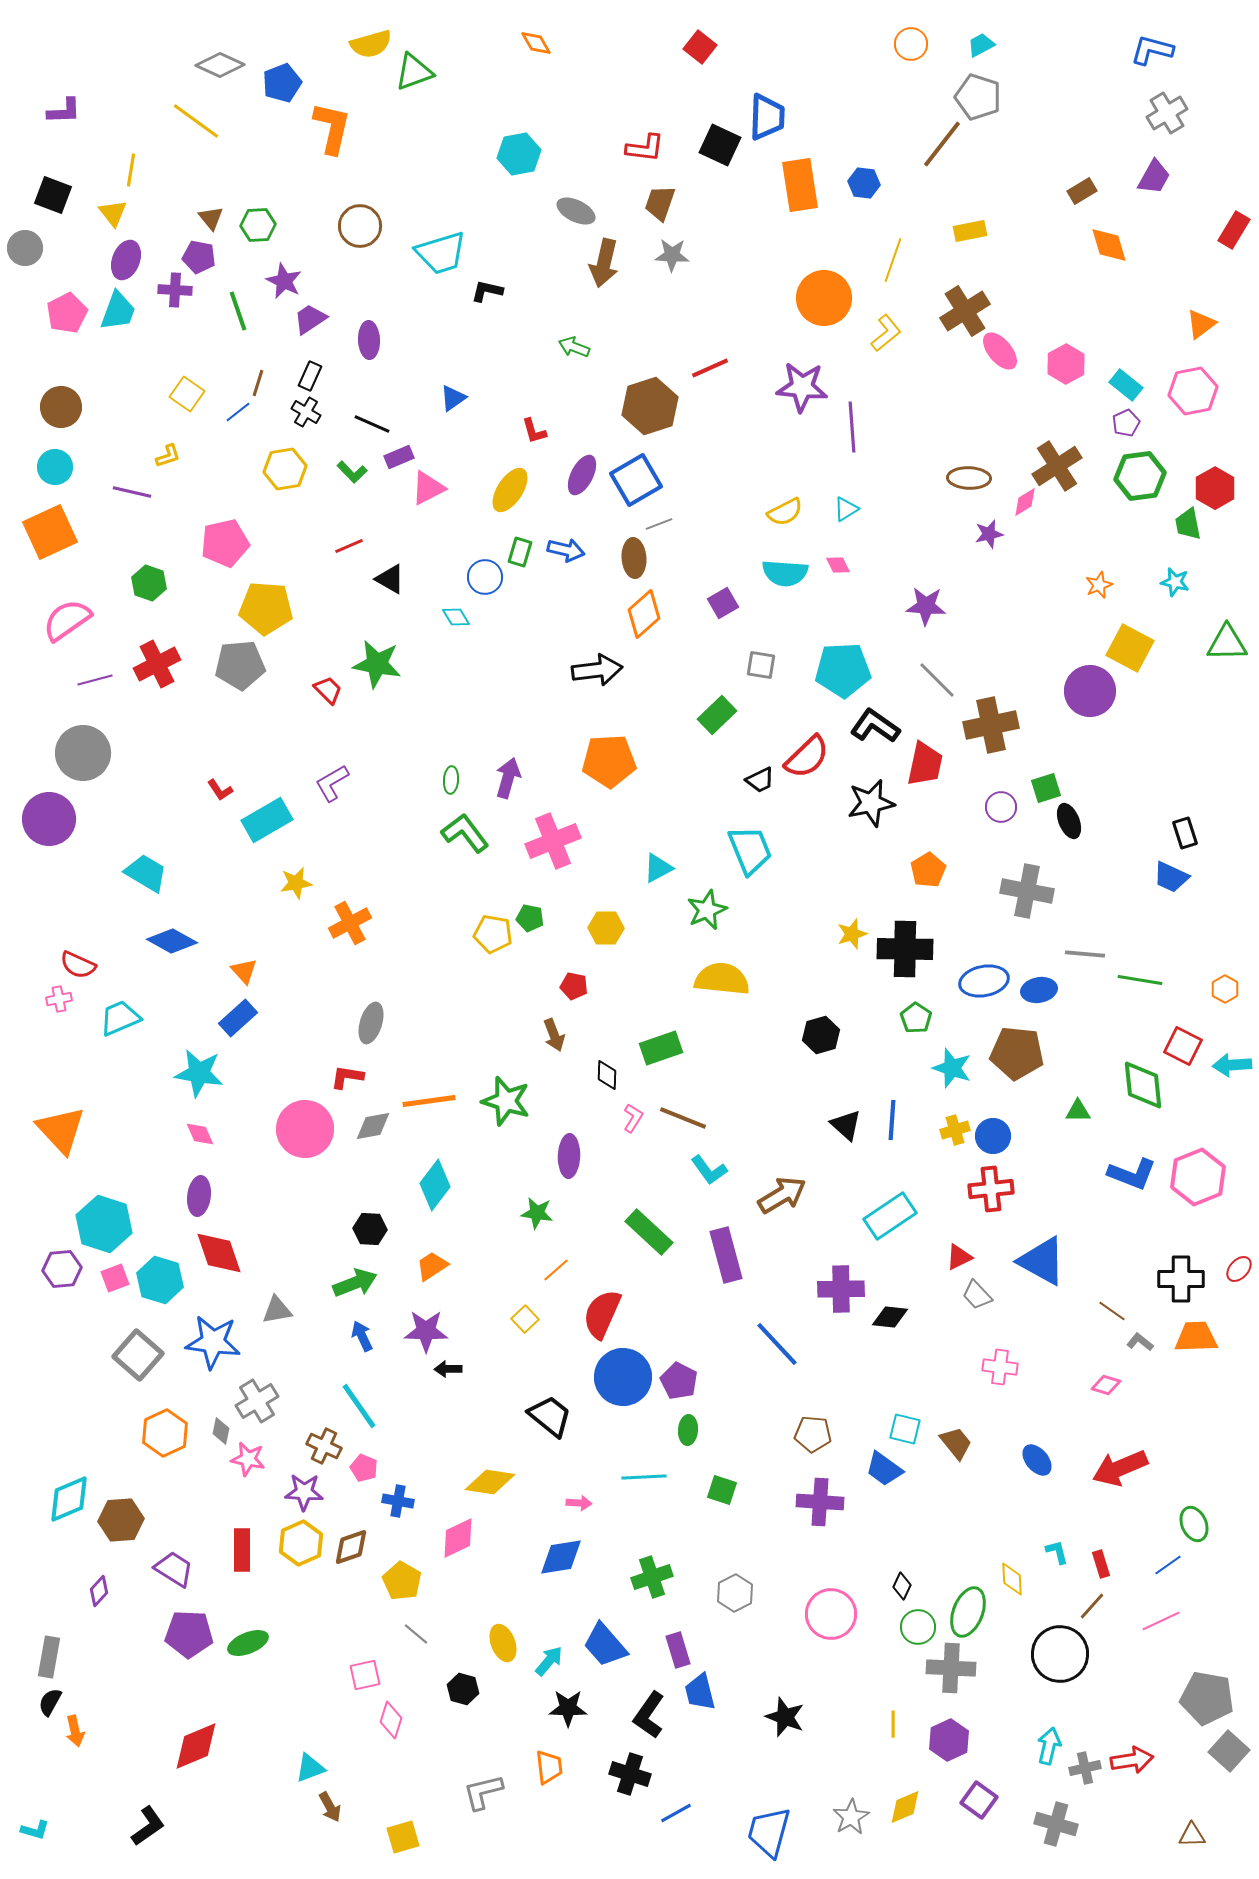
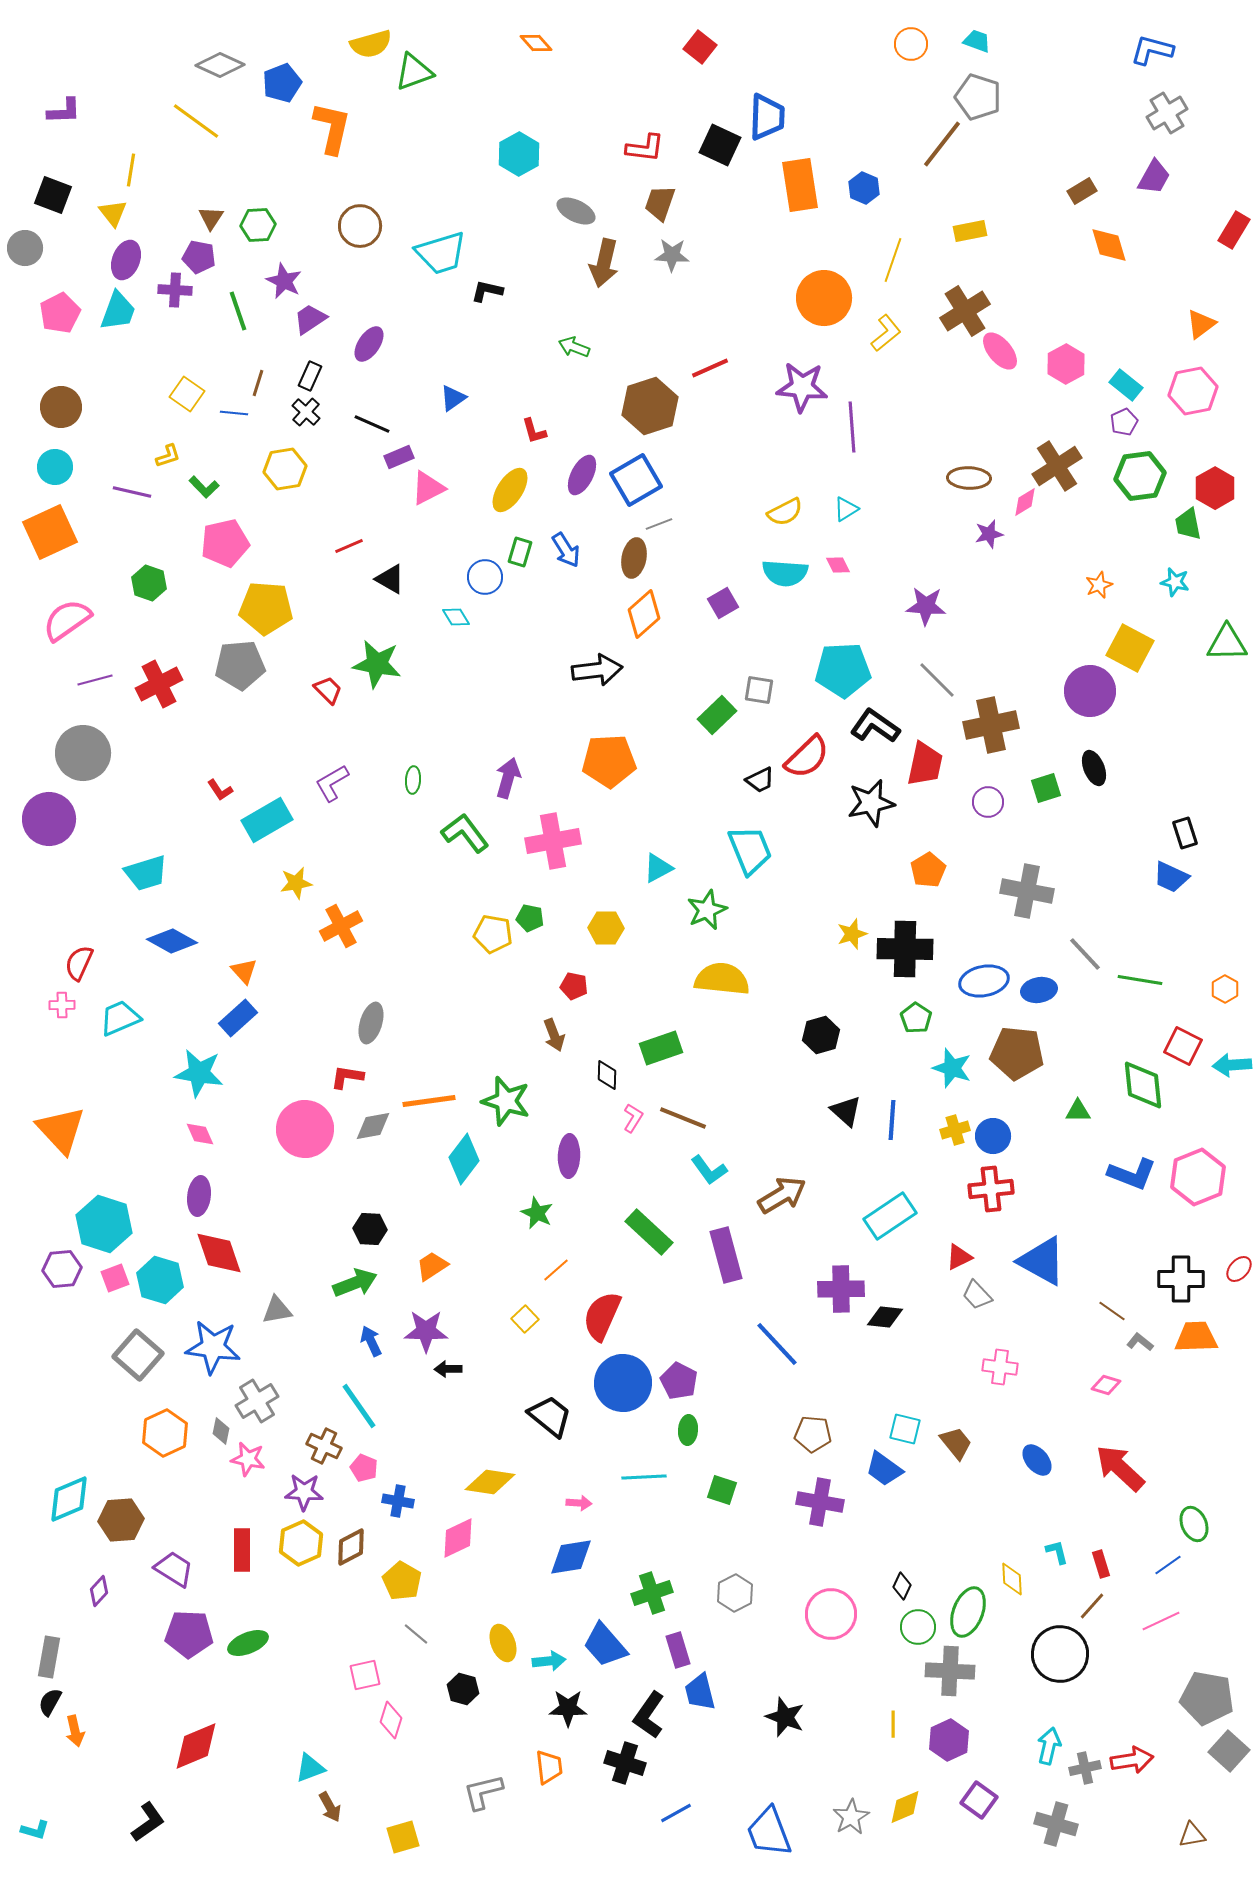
orange diamond at (536, 43): rotated 12 degrees counterclockwise
cyan trapezoid at (981, 45): moved 4 px left, 4 px up; rotated 48 degrees clockwise
cyan hexagon at (519, 154): rotated 18 degrees counterclockwise
blue hexagon at (864, 183): moved 5 px down; rotated 16 degrees clockwise
brown triangle at (211, 218): rotated 12 degrees clockwise
pink pentagon at (67, 313): moved 7 px left
purple ellipse at (369, 340): moved 4 px down; rotated 36 degrees clockwise
blue line at (238, 412): moved 4 px left, 1 px down; rotated 44 degrees clockwise
black cross at (306, 412): rotated 12 degrees clockwise
purple pentagon at (1126, 423): moved 2 px left, 1 px up
green L-shape at (352, 472): moved 148 px left, 15 px down
blue arrow at (566, 550): rotated 45 degrees clockwise
brown ellipse at (634, 558): rotated 15 degrees clockwise
red cross at (157, 664): moved 2 px right, 20 px down
gray square at (761, 665): moved 2 px left, 25 px down
green ellipse at (451, 780): moved 38 px left
purple circle at (1001, 807): moved 13 px left, 5 px up
black ellipse at (1069, 821): moved 25 px right, 53 px up
pink cross at (553, 841): rotated 12 degrees clockwise
cyan trapezoid at (146, 873): rotated 132 degrees clockwise
orange cross at (350, 923): moved 9 px left, 3 px down
gray line at (1085, 954): rotated 42 degrees clockwise
red semicircle at (78, 965): moved 1 px right, 2 px up; rotated 90 degrees clockwise
pink cross at (59, 999): moved 3 px right, 6 px down; rotated 10 degrees clockwise
black triangle at (846, 1125): moved 14 px up
cyan diamond at (435, 1185): moved 29 px right, 26 px up
green star at (537, 1213): rotated 16 degrees clockwise
red semicircle at (602, 1314): moved 2 px down
black diamond at (890, 1317): moved 5 px left
blue arrow at (362, 1336): moved 9 px right, 5 px down
blue star at (213, 1342): moved 5 px down
blue circle at (623, 1377): moved 6 px down
red arrow at (1120, 1468): rotated 66 degrees clockwise
purple cross at (820, 1502): rotated 6 degrees clockwise
brown diamond at (351, 1547): rotated 9 degrees counterclockwise
blue diamond at (561, 1557): moved 10 px right
green cross at (652, 1577): moved 16 px down
cyan arrow at (549, 1661): rotated 44 degrees clockwise
gray cross at (951, 1668): moved 1 px left, 3 px down
black cross at (630, 1774): moved 5 px left, 11 px up
black L-shape at (148, 1826): moved 4 px up
blue trapezoid at (769, 1832): rotated 36 degrees counterclockwise
brown triangle at (1192, 1835): rotated 8 degrees counterclockwise
